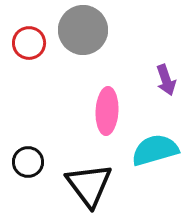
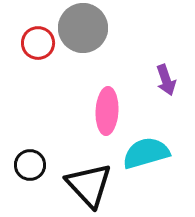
gray circle: moved 2 px up
red circle: moved 9 px right
cyan semicircle: moved 9 px left, 3 px down
black circle: moved 2 px right, 3 px down
black triangle: rotated 6 degrees counterclockwise
